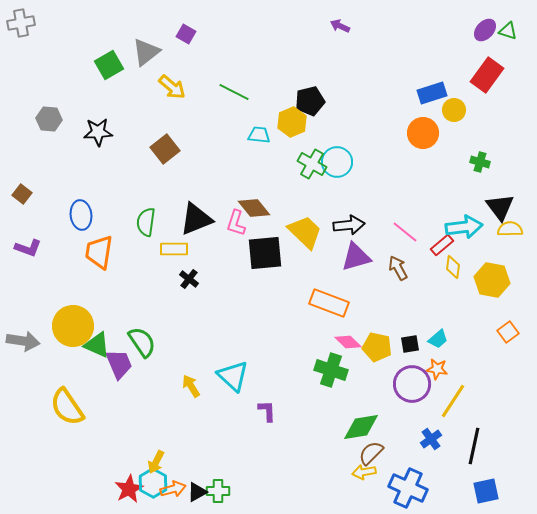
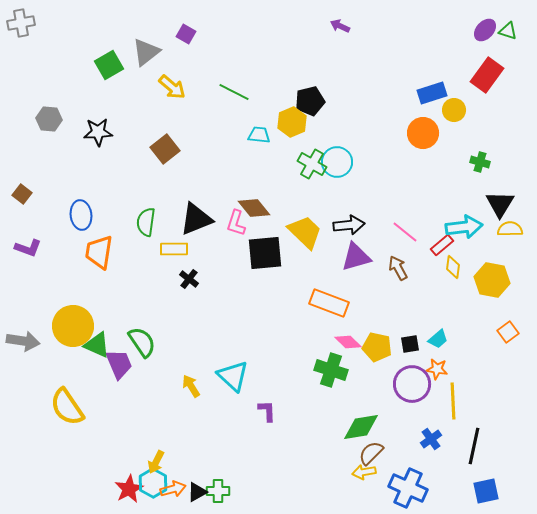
black triangle at (500, 207): moved 3 px up; rotated 8 degrees clockwise
yellow line at (453, 401): rotated 36 degrees counterclockwise
